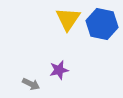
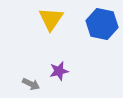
yellow triangle: moved 17 px left
purple star: moved 1 px down
